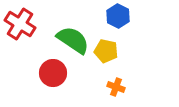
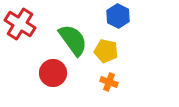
green semicircle: rotated 20 degrees clockwise
orange cross: moved 7 px left, 5 px up
